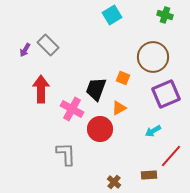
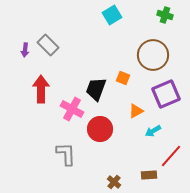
purple arrow: rotated 24 degrees counterclockwise
brown circle: moved 2 px up
orange triangle: moved 17 px right, 3 px down
